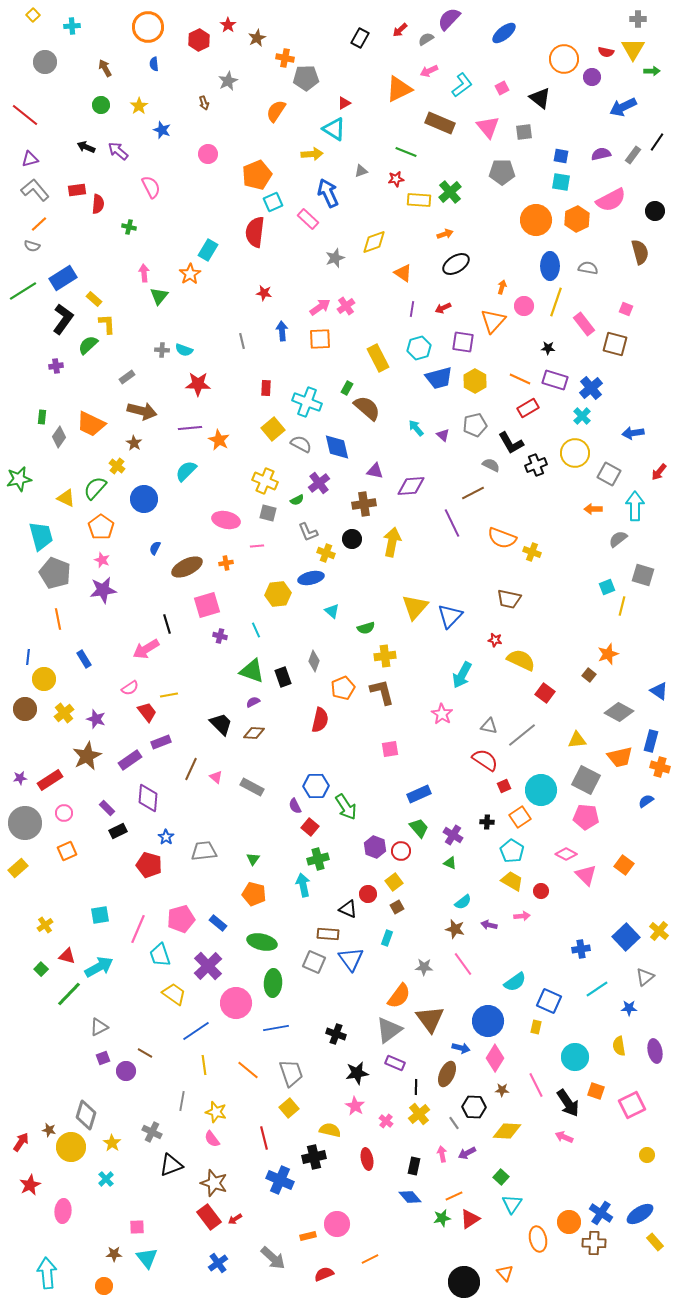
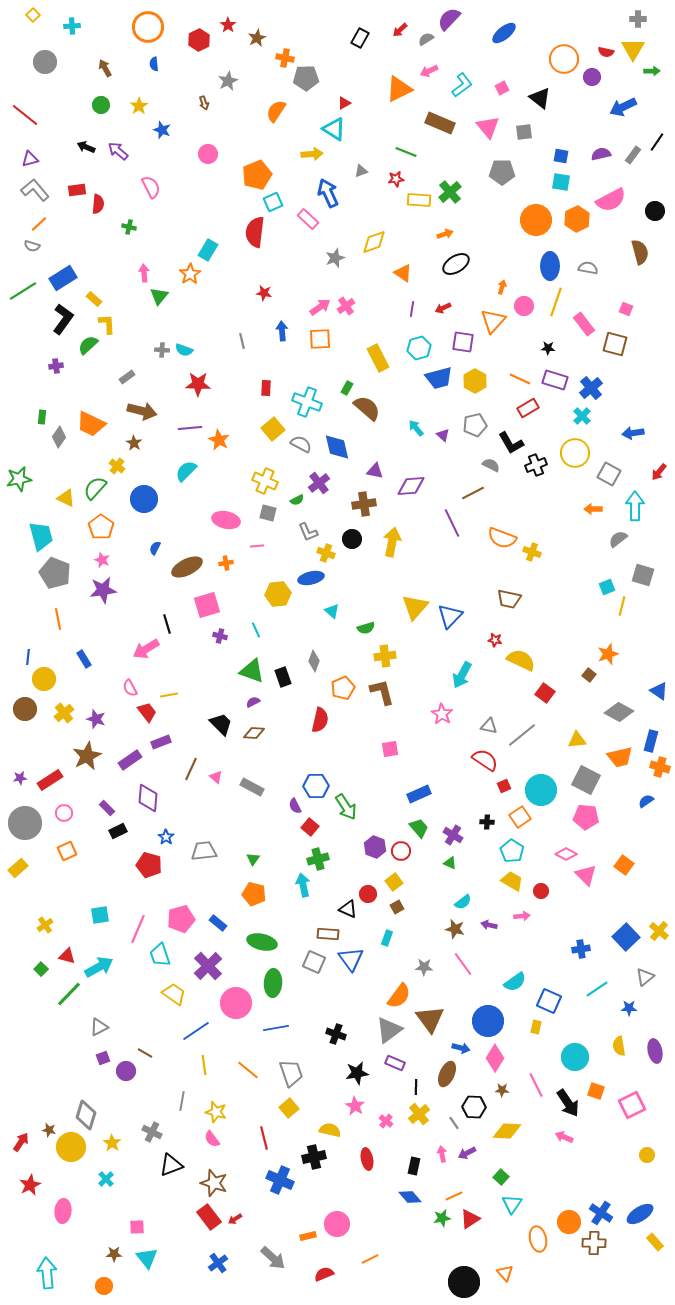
pink semicircle at (130, 688): rotated 96 degrees clockwise
